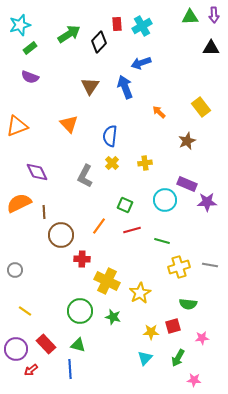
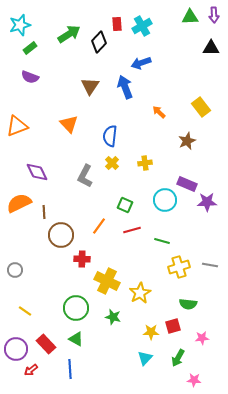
green circle at (80, 311): moved 4 px left, 3 px up
green triangle at (78, 345): moved 2 px left, 6 px up; rotated 14 degrees clockwise
